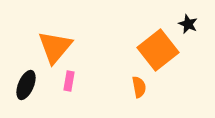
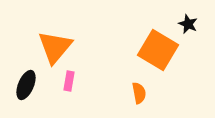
orange square: rotated 21 degrees counterclockwise
orange semicircle: moved 6 px down
